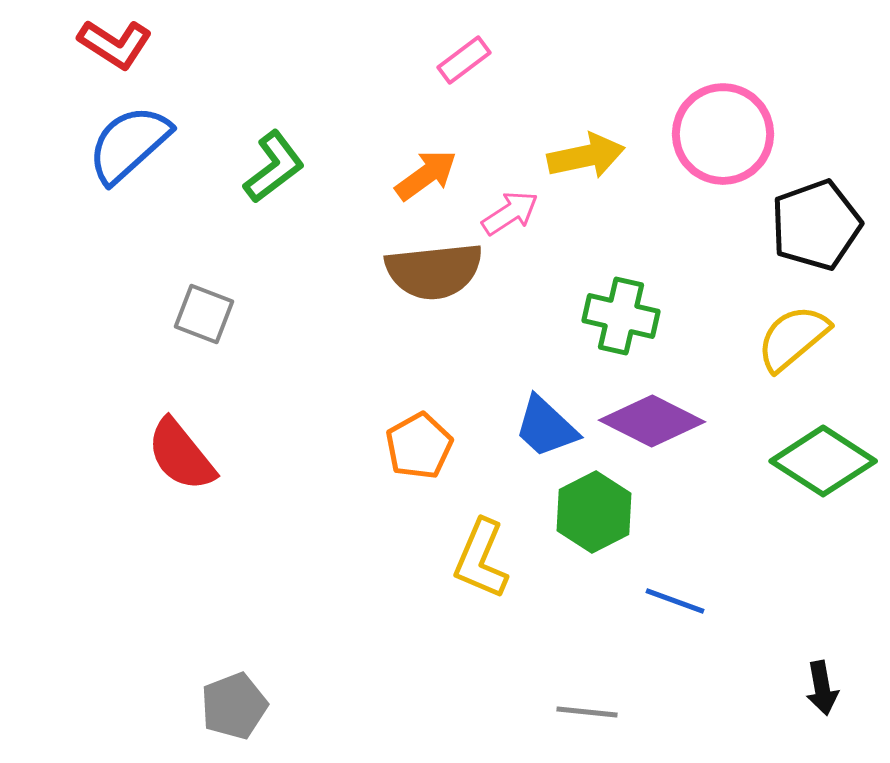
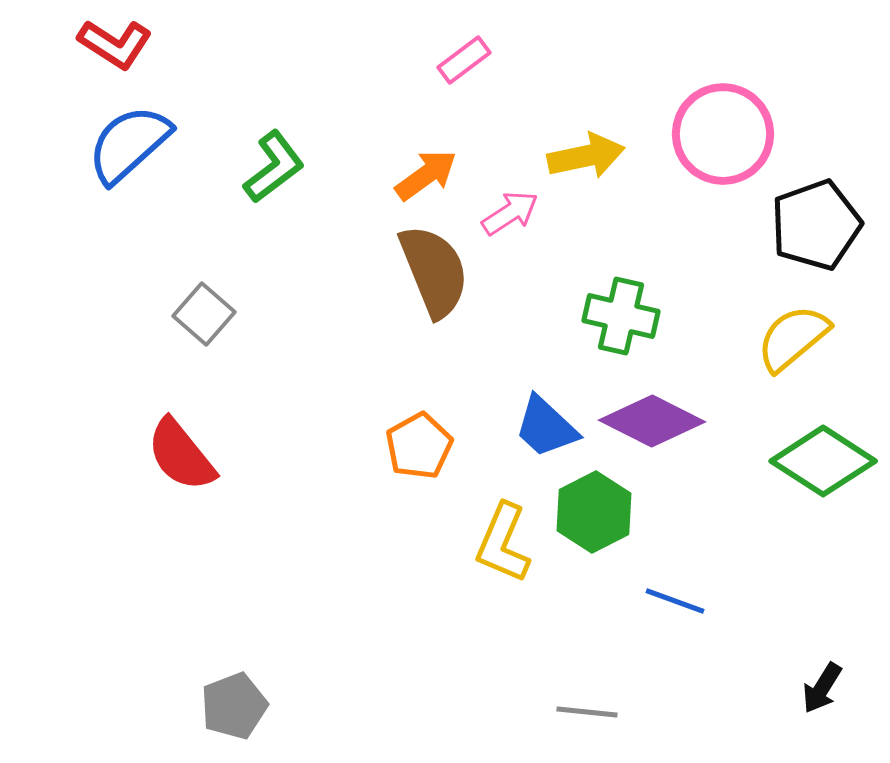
brown semicircle: rotated 106 degrees counterclockwise
gray square: rotated 20 degrees clockwise
yellow L-shape: moved 22 px right, 16 px up
black arrow: rotated 42 degrees clockwise
